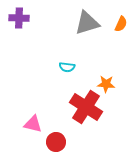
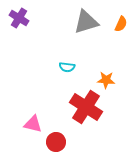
purple cross: rotated 30 degrees clockwise
gray triangle: moved 1 px left, 1 px up
orange star: moved 4 px up
